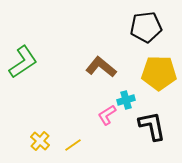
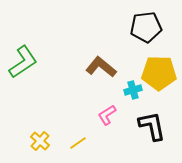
cyan cross: moved 7 px right, 10 px up
yellow line: moved 5 px right, 2 px up
